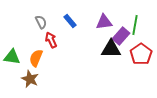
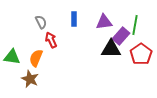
blue rectangle: moved 4 px right, 2 px up; rotated 40 degrees clockwise
